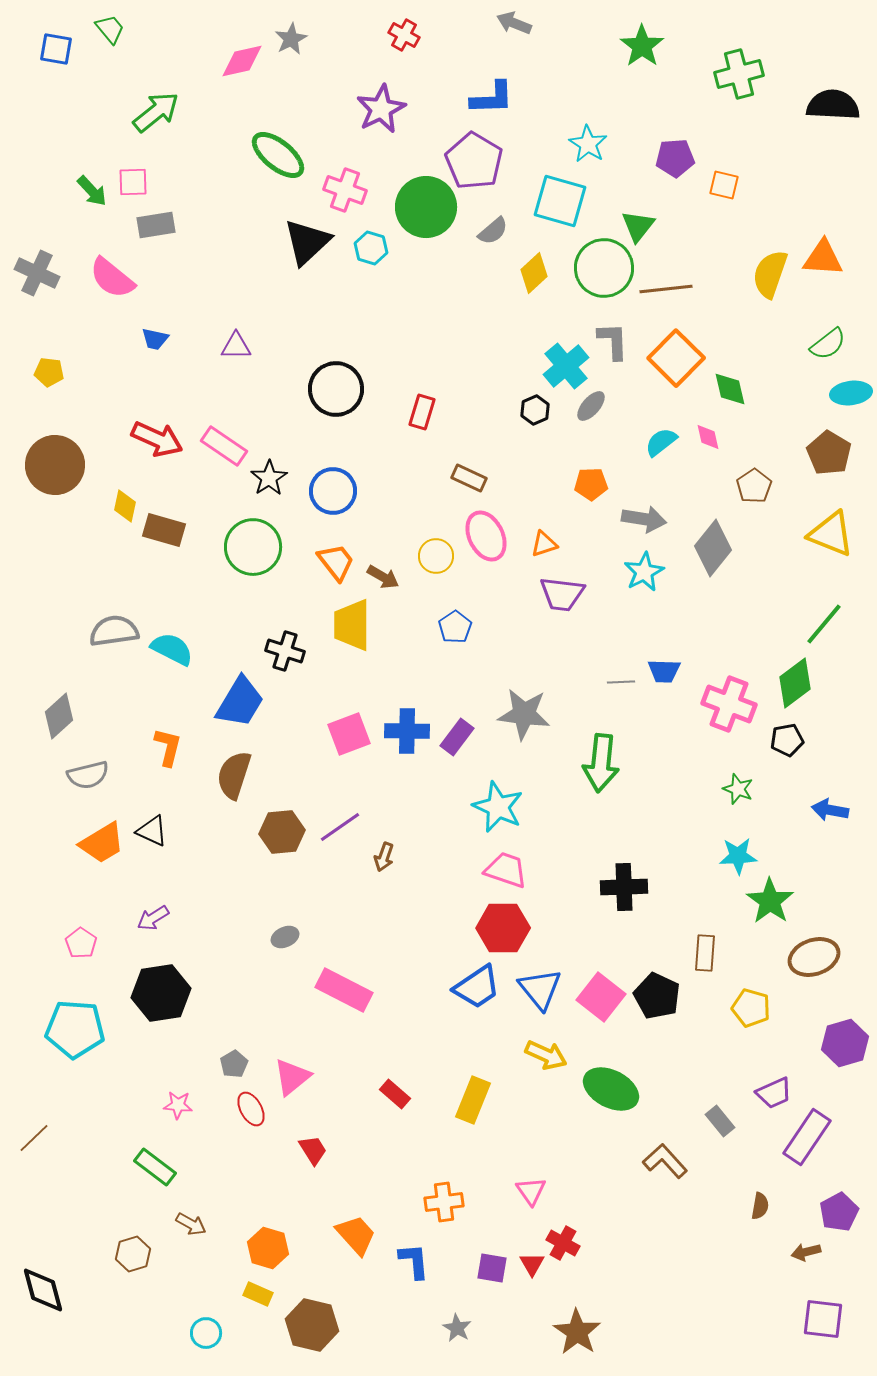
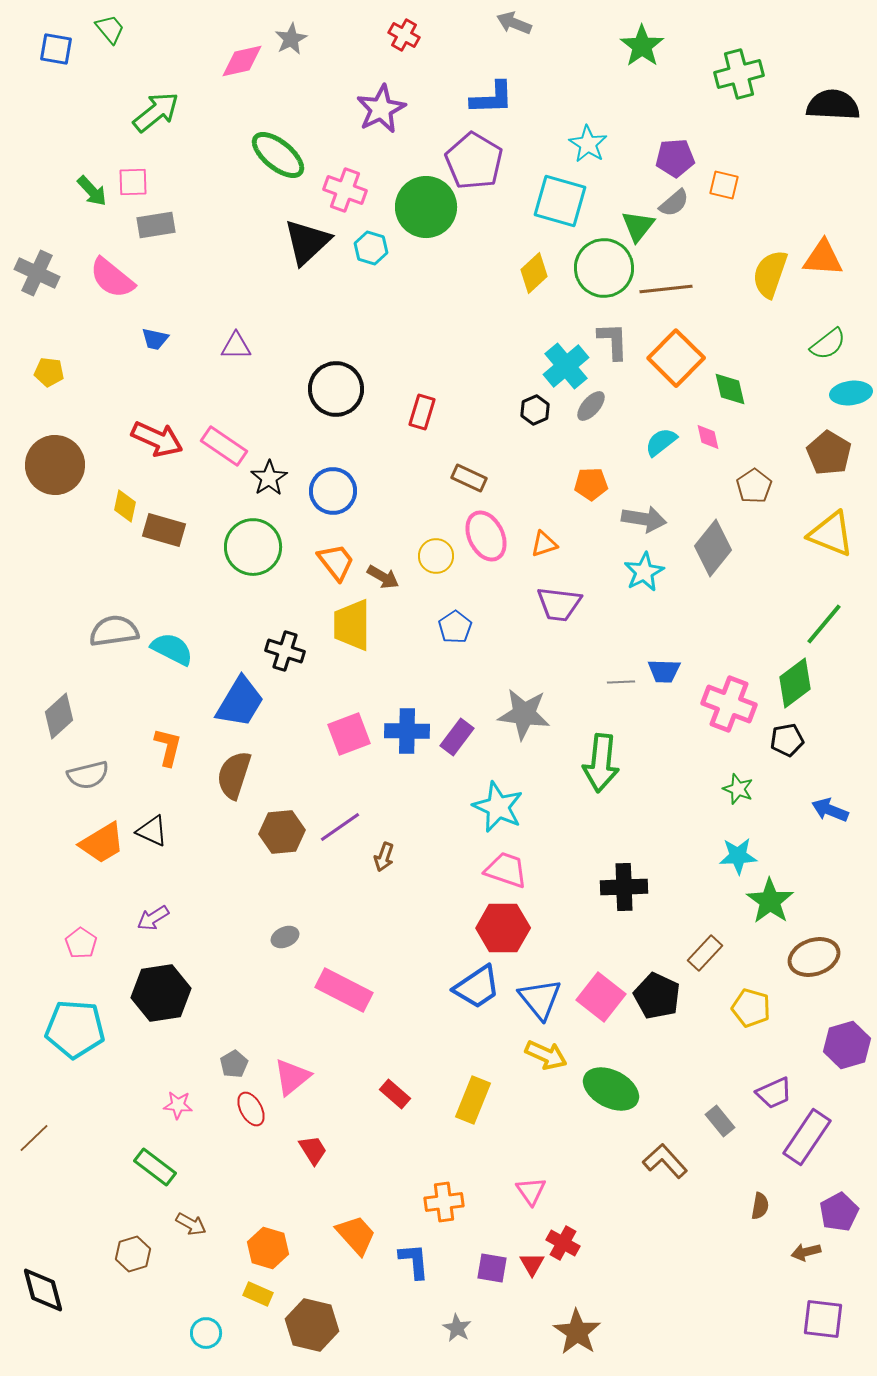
gray semicircle at (493, 231): moved 181 px right, 28 px up
purple trapezoid at (562, 594): moved 3 px left, 10 px down
blue arrow at (830, 810): rotated 12 degrees clockwise
brown rectangle at (705, 953): rotated 39 degrees clockwise
blue triangle at (540, 989): moved 10 px down
purple hexagon at (845, 1043): moved 2 px right, 2 px down
